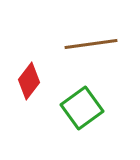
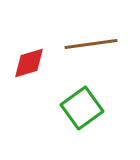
red diamond: moved 18 px up; rotated 36 degrees clockwise
